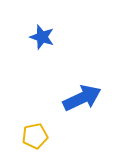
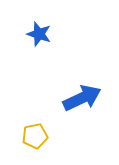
blue star: moved 3 px left, 3 px up
